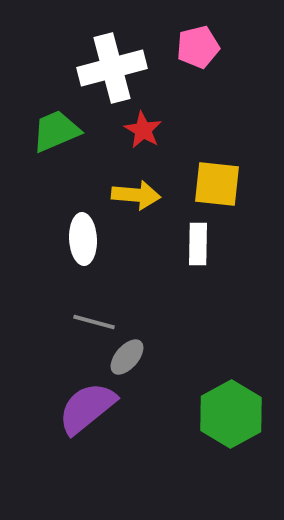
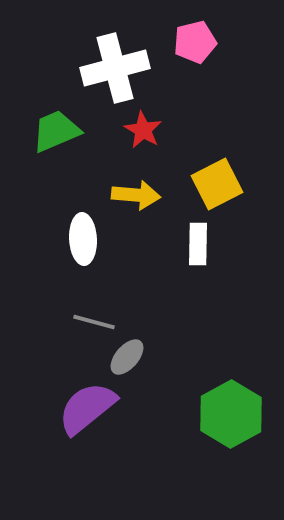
pink pentagon: moved 3 px left, 5 px up
white cross: moved 3 px right
yellow square: rotated 33 degrees counterclockwise
